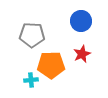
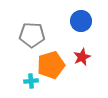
red star: moved 3 px down
orange pentagon: rotated 16 degrees counterclockwise
cyan cross: moved 1 px down
